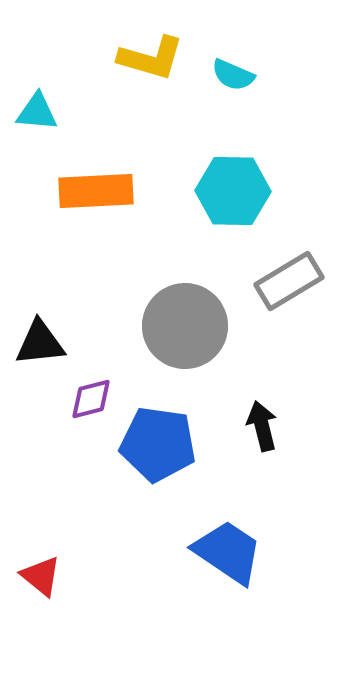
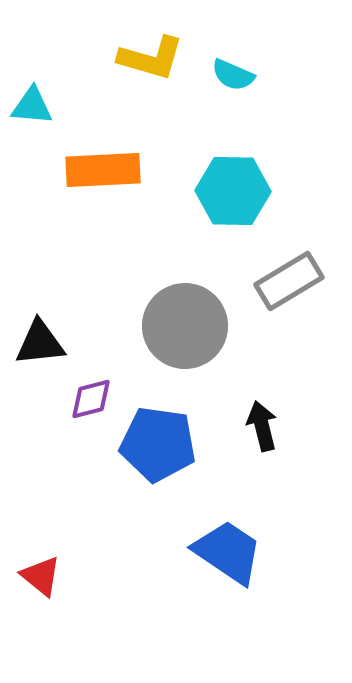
cyan triangle: moved 5 px left, 6 px up
orange rectangle: moved 7 px right, 21 px up
